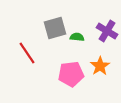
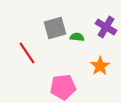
purple cross: moved 1 px left, 4 px up
pink pentagon: moved 8 px left, 13 px down
